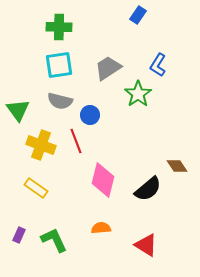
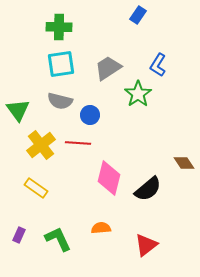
cyan square: moved 2 px right, 1 px up
red line: moved 2 px right, 2 px down; rotated 65 degrees counterclockwise
yellow cross: rotated 32 degrees clockwise
brown diamond: moved 7 px right, 3 px up
pink diamond: moved 6 px right, 2 px up
green L-shape: moved 4 px right, 1 px up
red triangle: rotated 50 degrees clockwise
